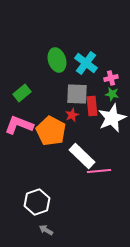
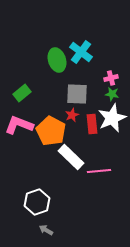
cyan cross: moved 5 px left, 11 px up
red rectangle: moved 18 px down
white rectangle: moved 11 px left, 1 px down
